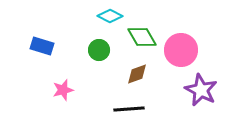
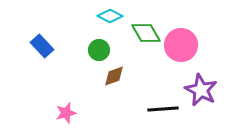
green diamond: moved 4 px right, 4 px up
blue rectangle: rotated 30 degrees clockwise
pink circle: moved 5 px up
brown diamond: moved 23 px left, 2 px down
pink star: moved 3 px right, 23 px down
black line: moved 34 px right
